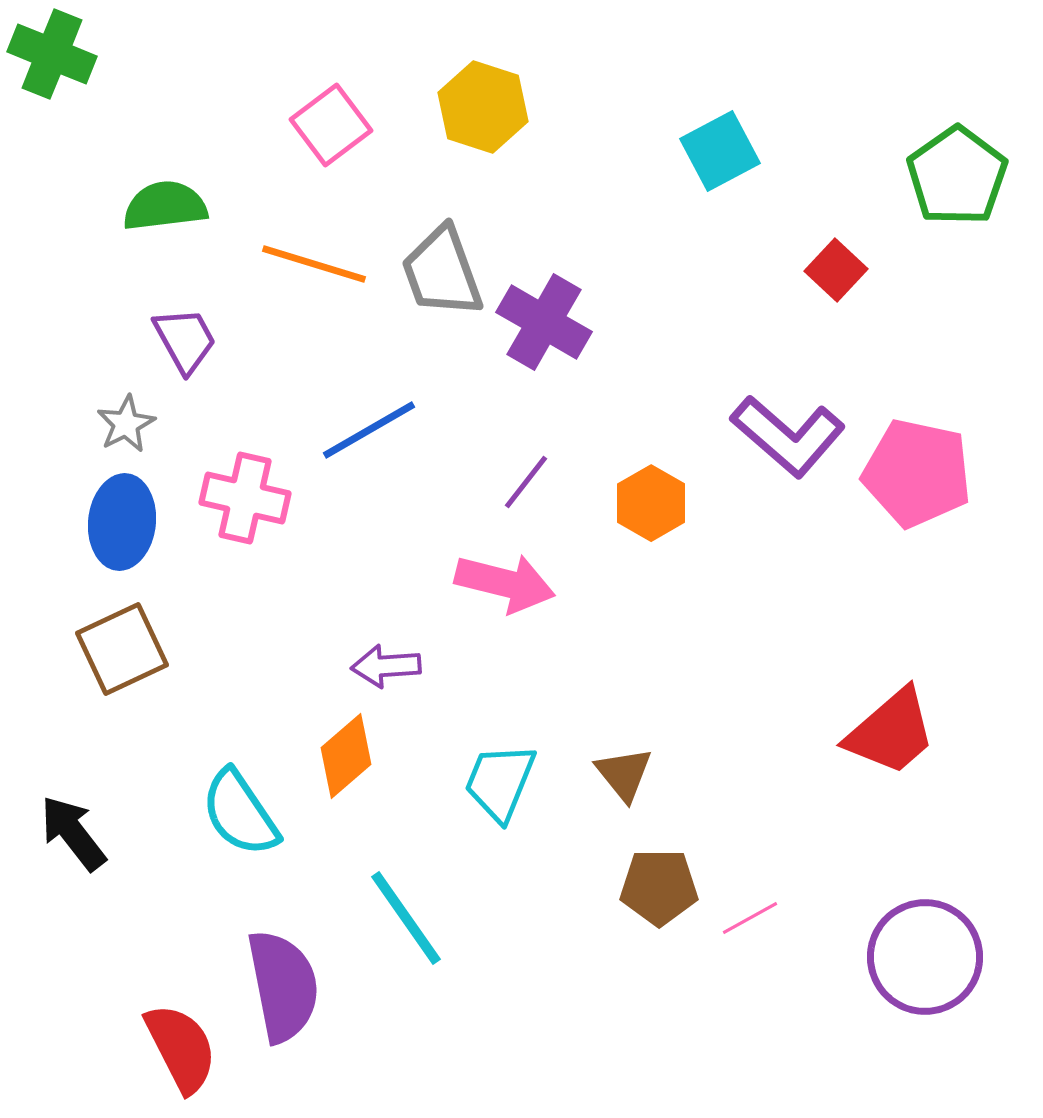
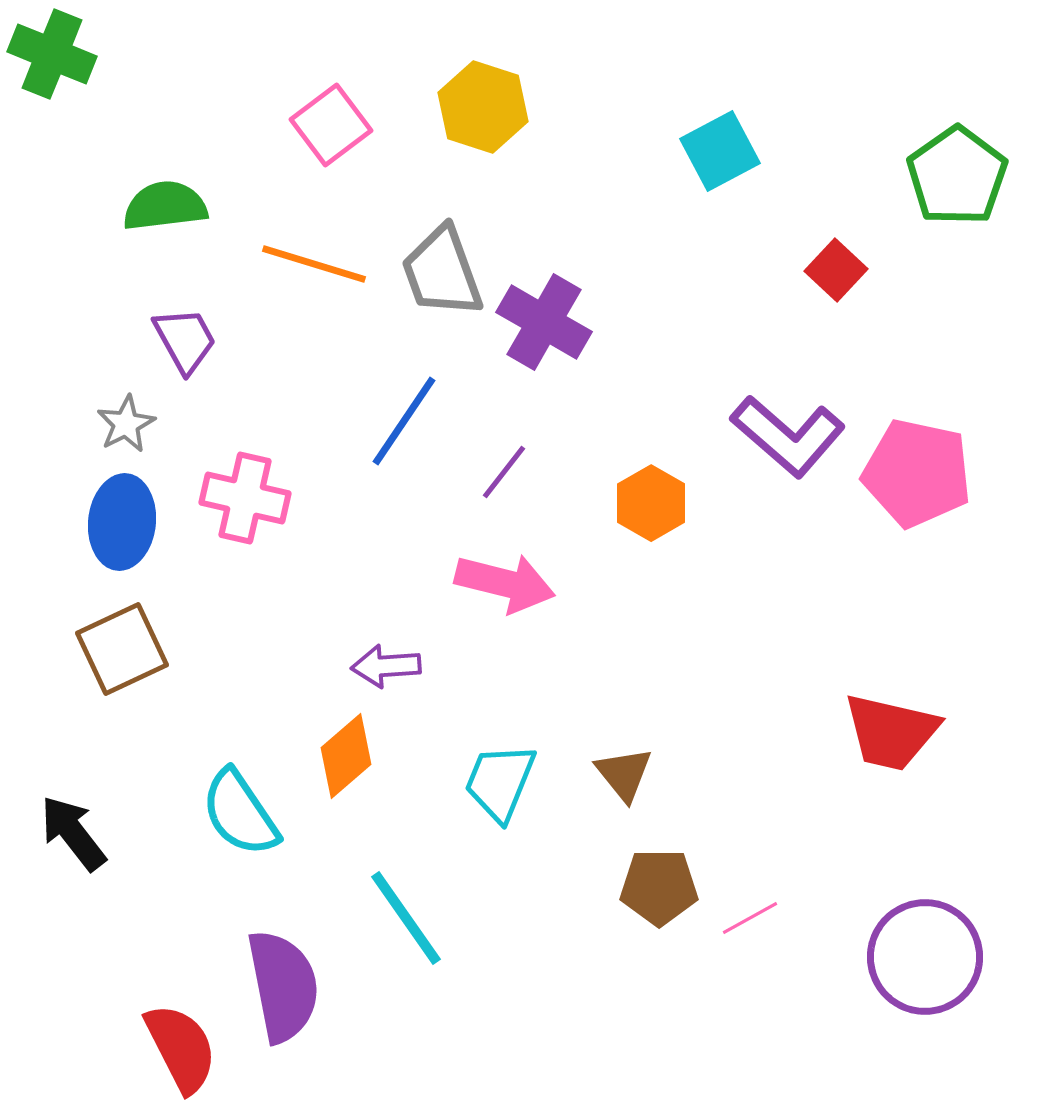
blue line: moved 35 px right, 9 px up; rotated 26 degrees counterclockwise
purple line: moved 22 px left, 10 px up
red trapezoid: rotated 54 degrees clockwise
